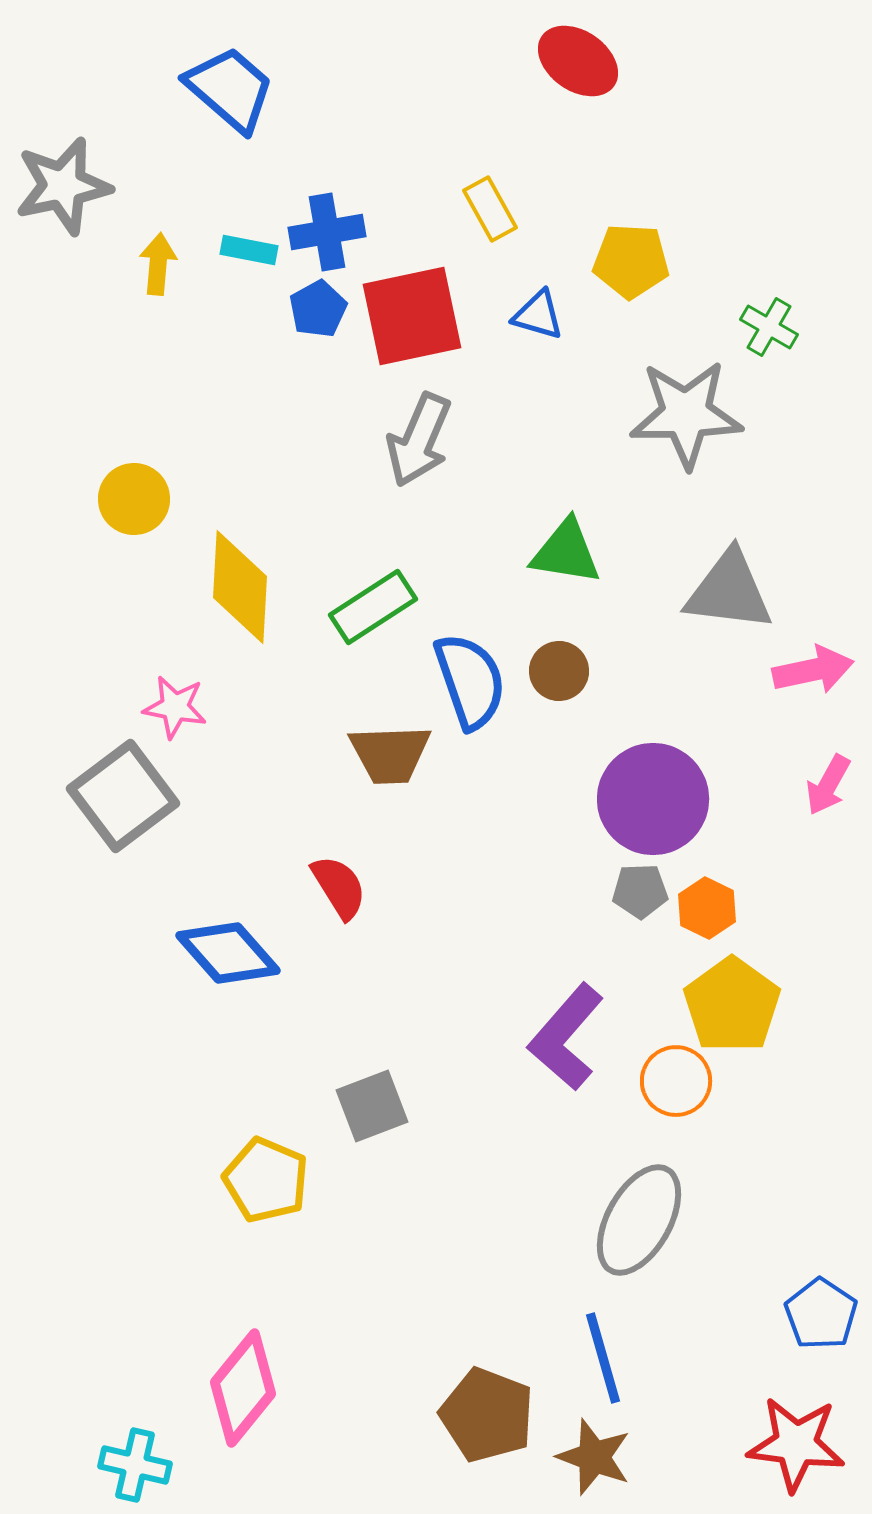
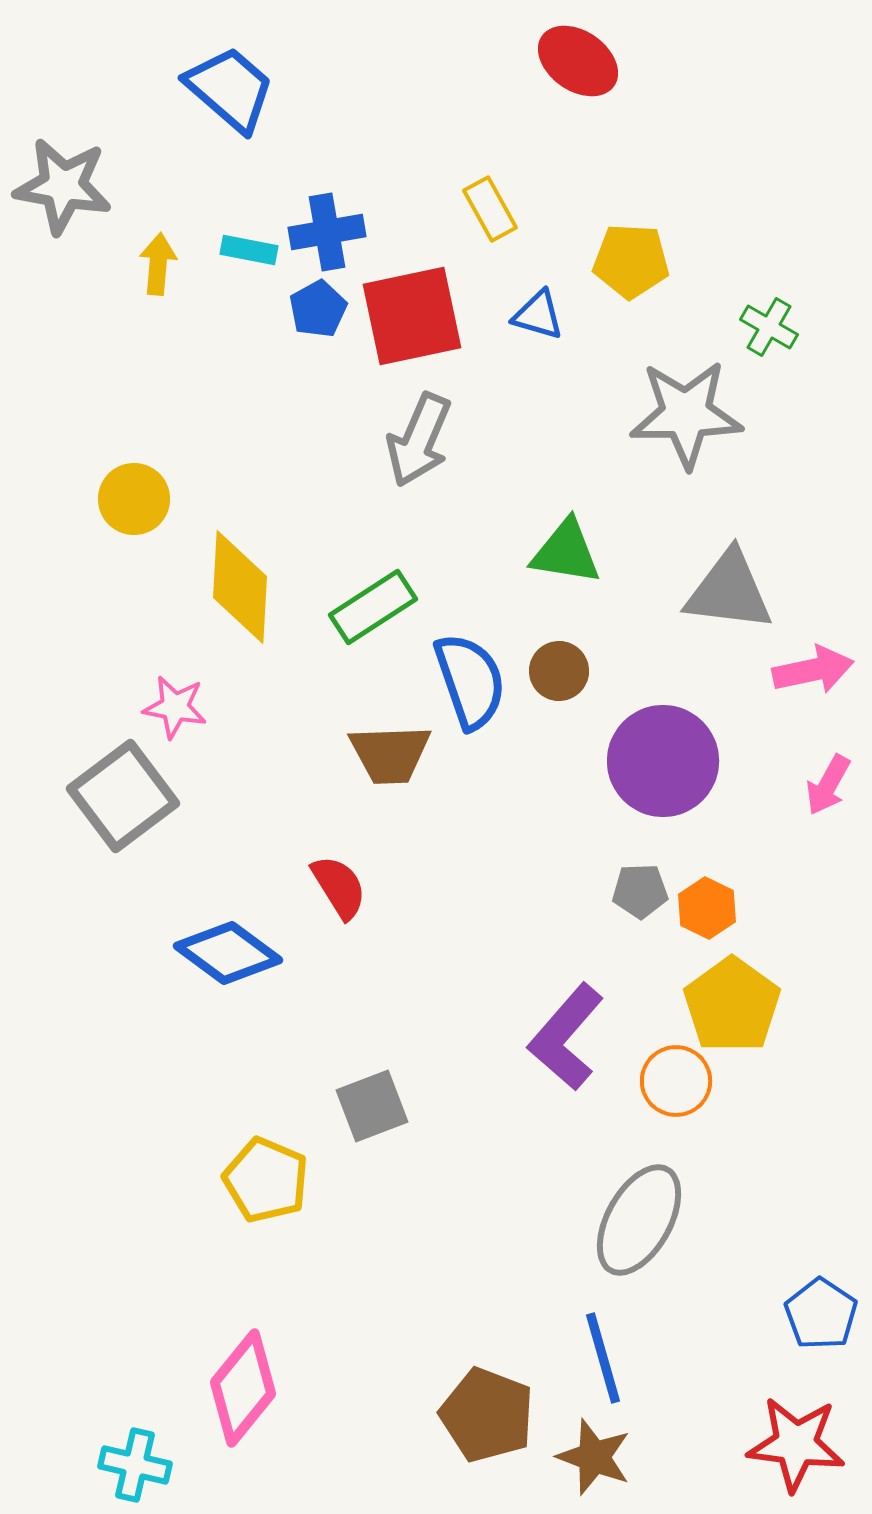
gray star at (63, 186): rotated 22 degrees clockwise
purple circle at (653, 799): moved 10 px right, 38 px up
blue diamond at (228, 953): rotated 12 degrees counterclockwise
